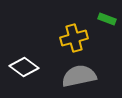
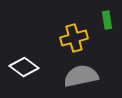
green rectangle: moved 1 px down; rotated 60 degrees clockwise
gray semicircle: moved 2 px right
